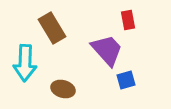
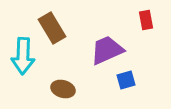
red rectangle: moved 18 px right
purple trapezoid: rotated 72 degrees counterclockwise
cyan arrow: moved 2 px left, 7 px up
